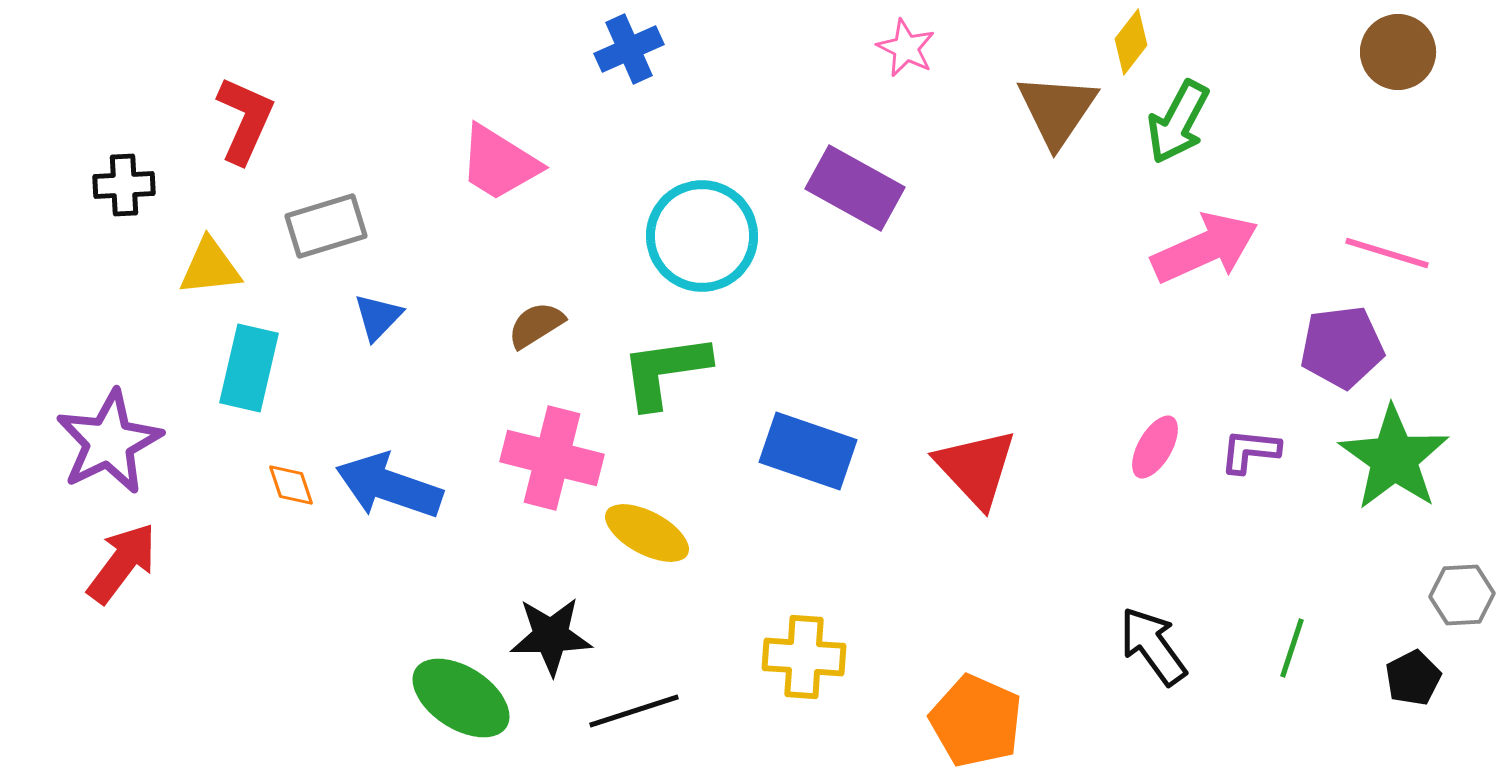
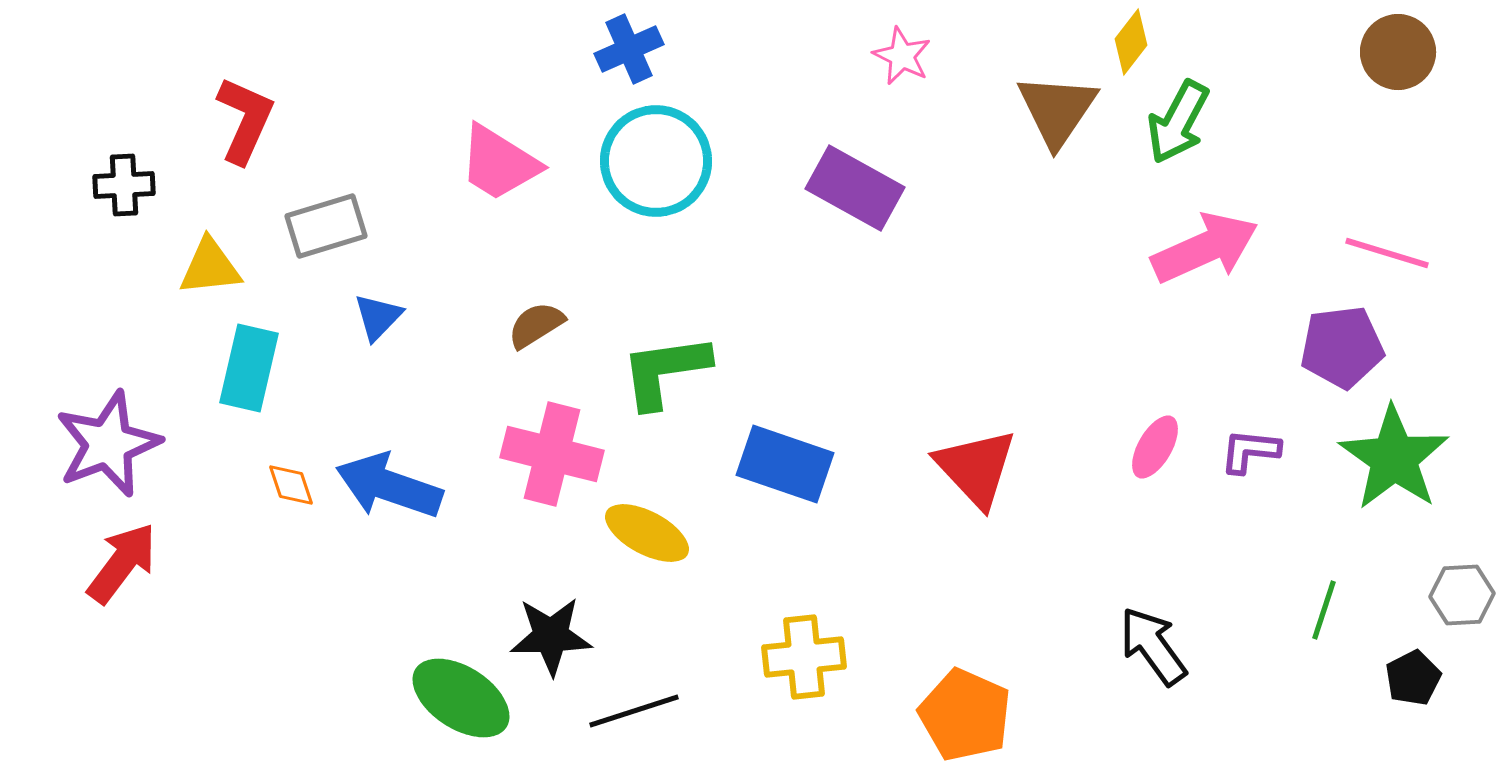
pink star: moved 4 px left, 8 px down
cyan circle: moved 46 px left, 75 px up
purple star: moved 1 px left, 2 px down; rotated 5 degrees clockwise
blue rectangle: moved 23 px left, 13 px down
pink cross: moved 4 px up
green line: moved 32 px right, 38 px up
yellow cross: rotated 10 degrees counterclockwise
orange pentagon: moved 11 px left, 6 px up
